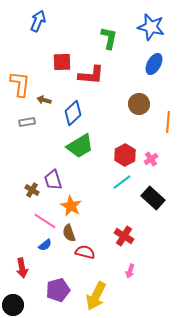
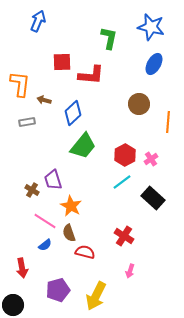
green trapezoid: moved 3 px right; rotated 20 degrees counterclockwise
